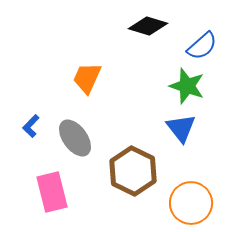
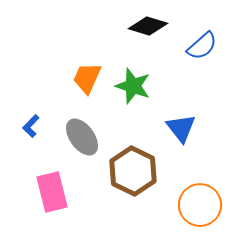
green star: moved 54 px left
gray ellipse: moved 7 px right, 1 px up
orange circle: moved 9 px right, 2 px down
